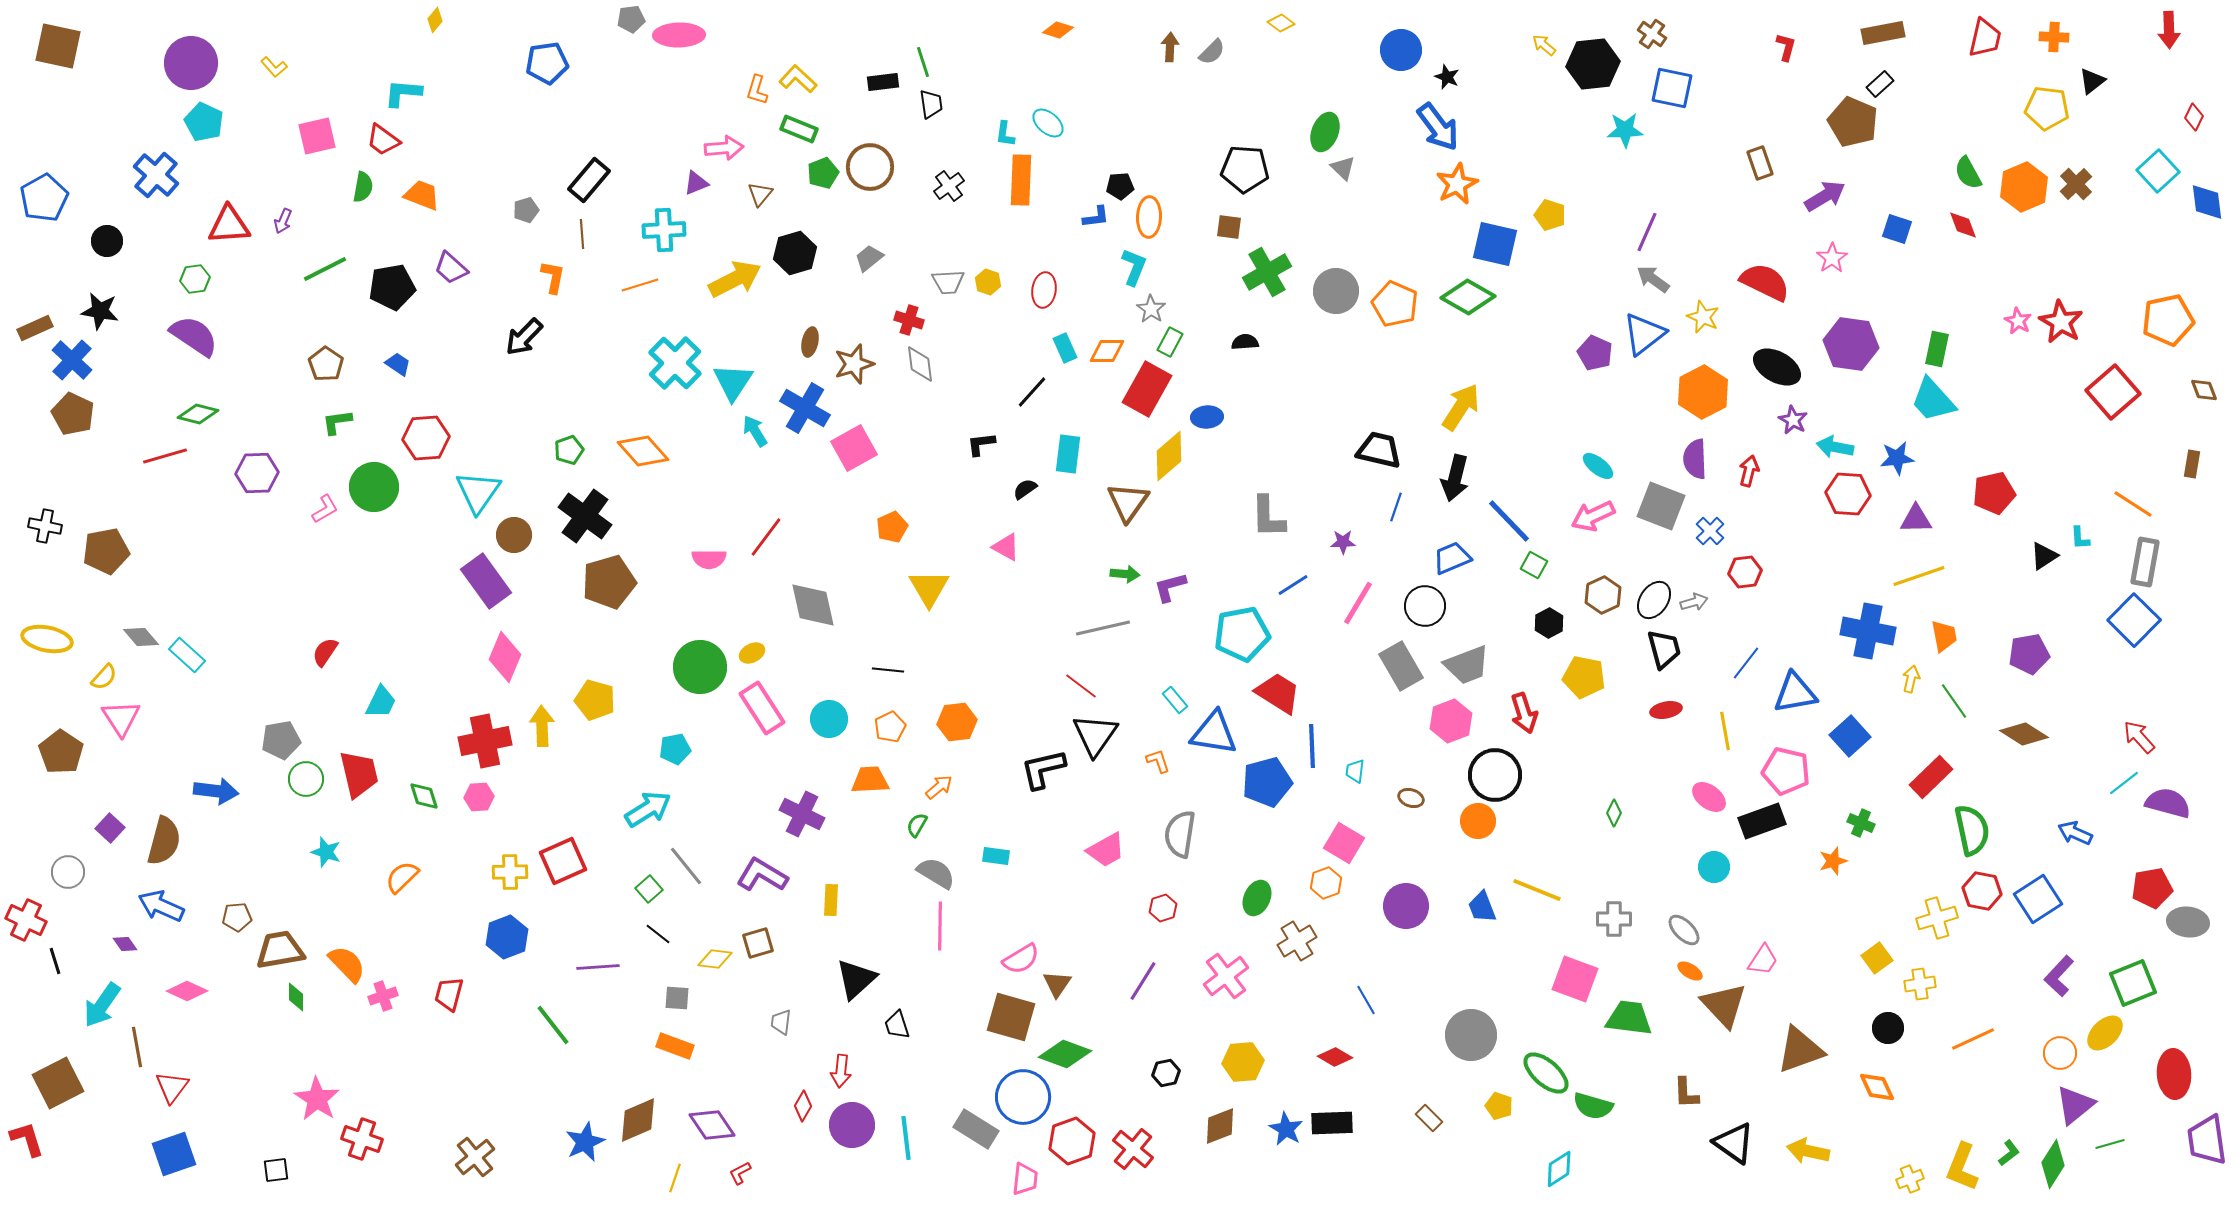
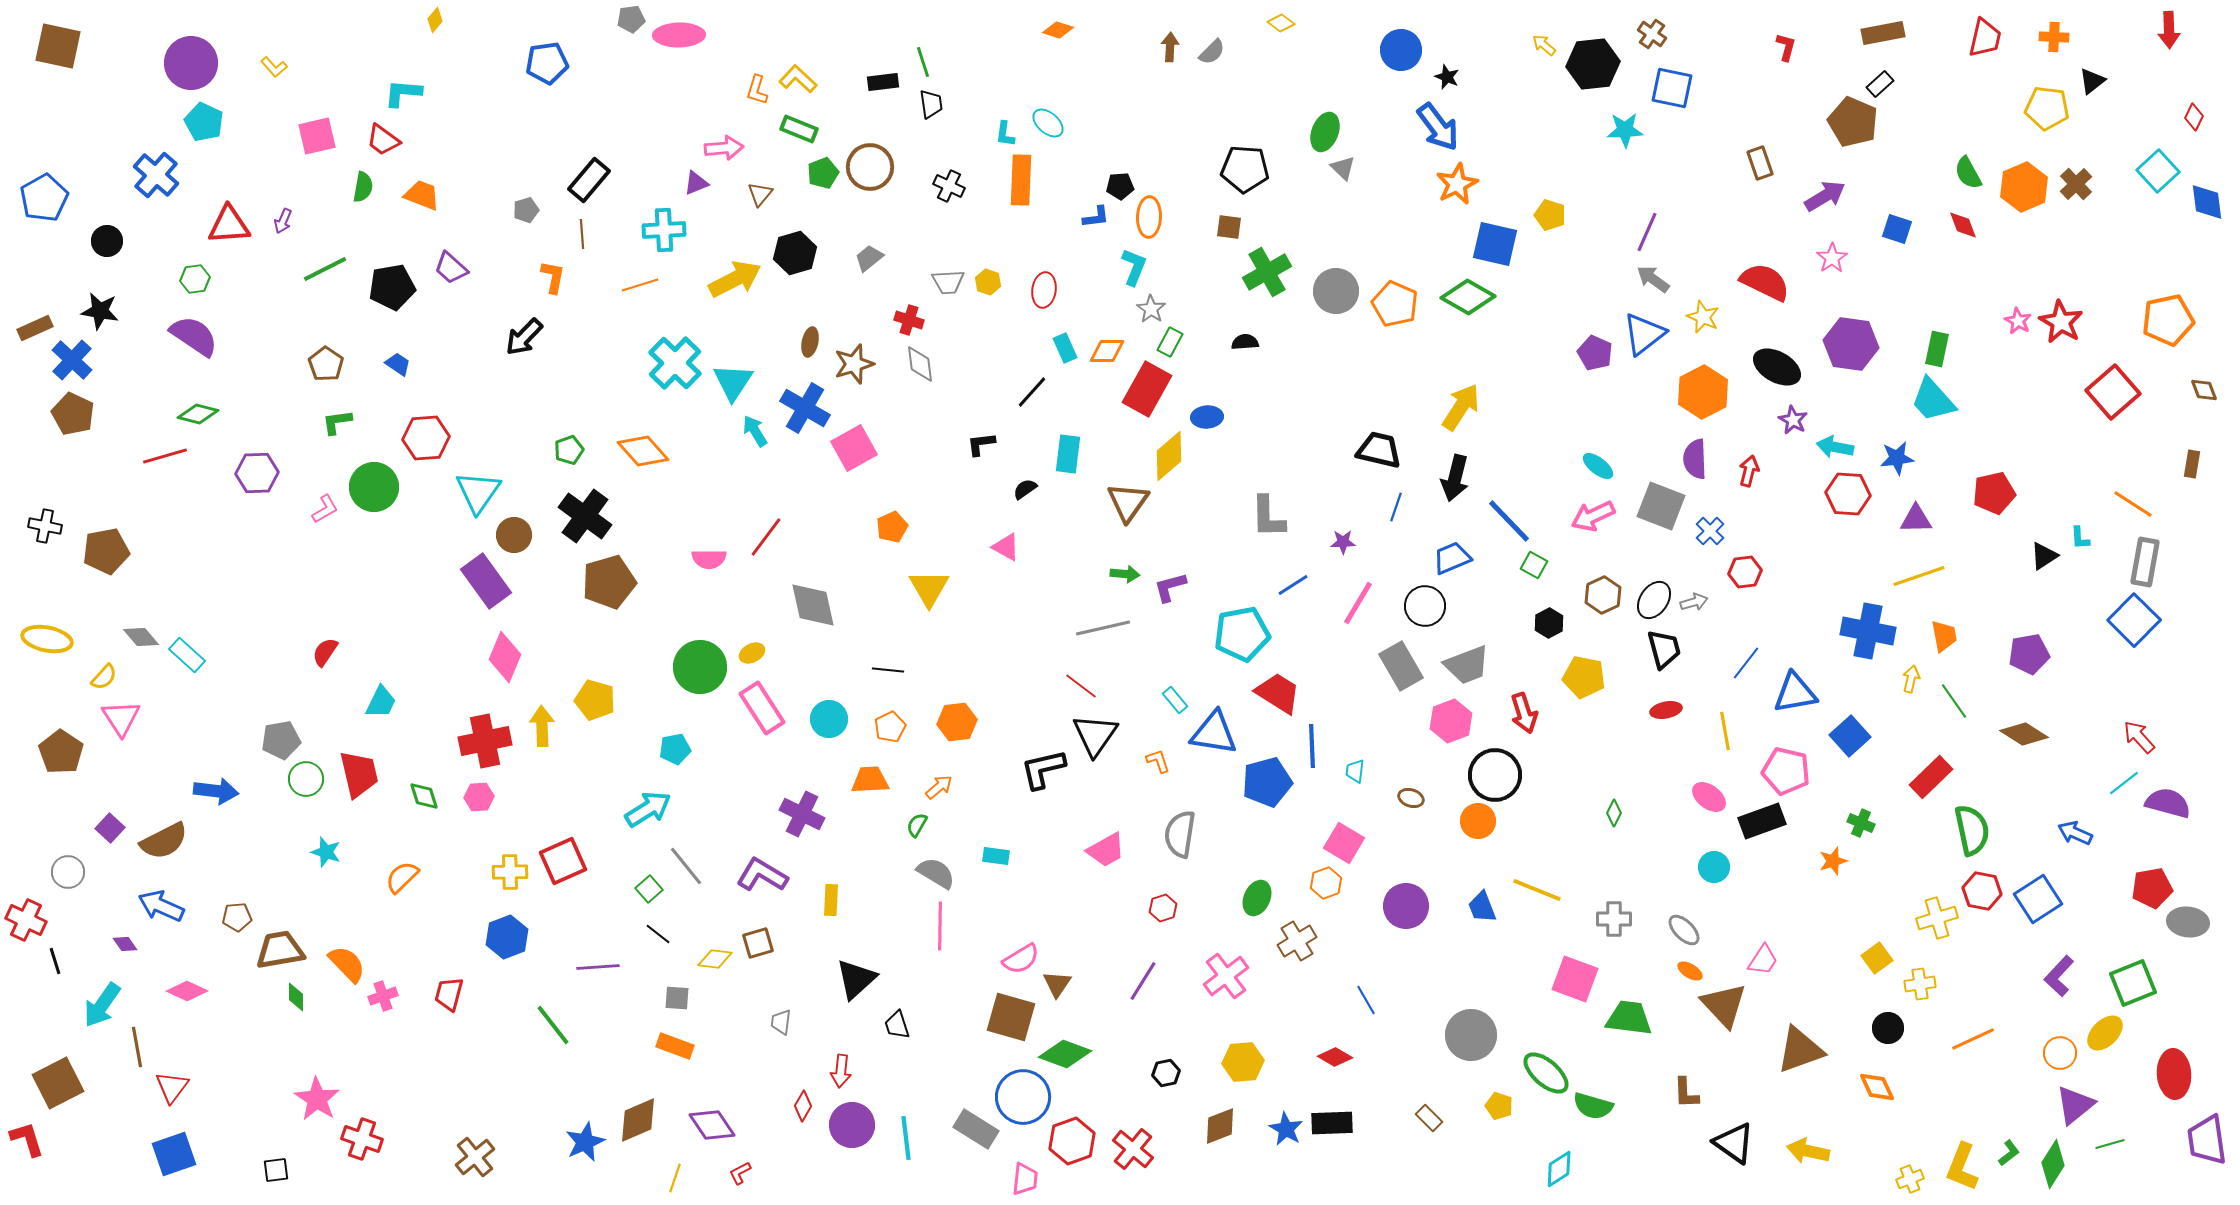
black cross at (949, 186): rotated 28 degrees counterclockwise
brown semicircle at (164, 841): rotated 48 degrees clockwise
